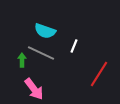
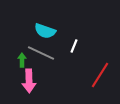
red line: moved 1 px right, 1 px down
pink arrow: moved 5 px left, 8 px up; rotated 35 degrees clockwise
